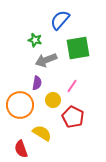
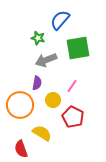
green star: moved 3 px right, 2 px up
